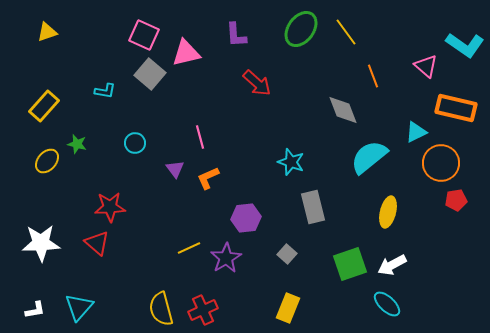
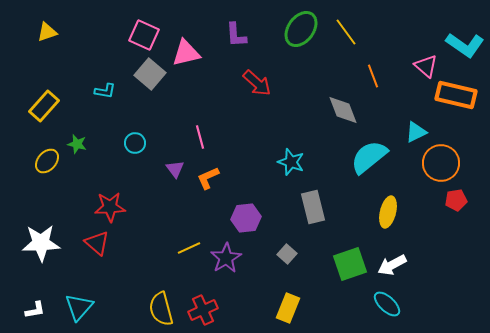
orange rectangle at (456, 108): moved 13 px up
